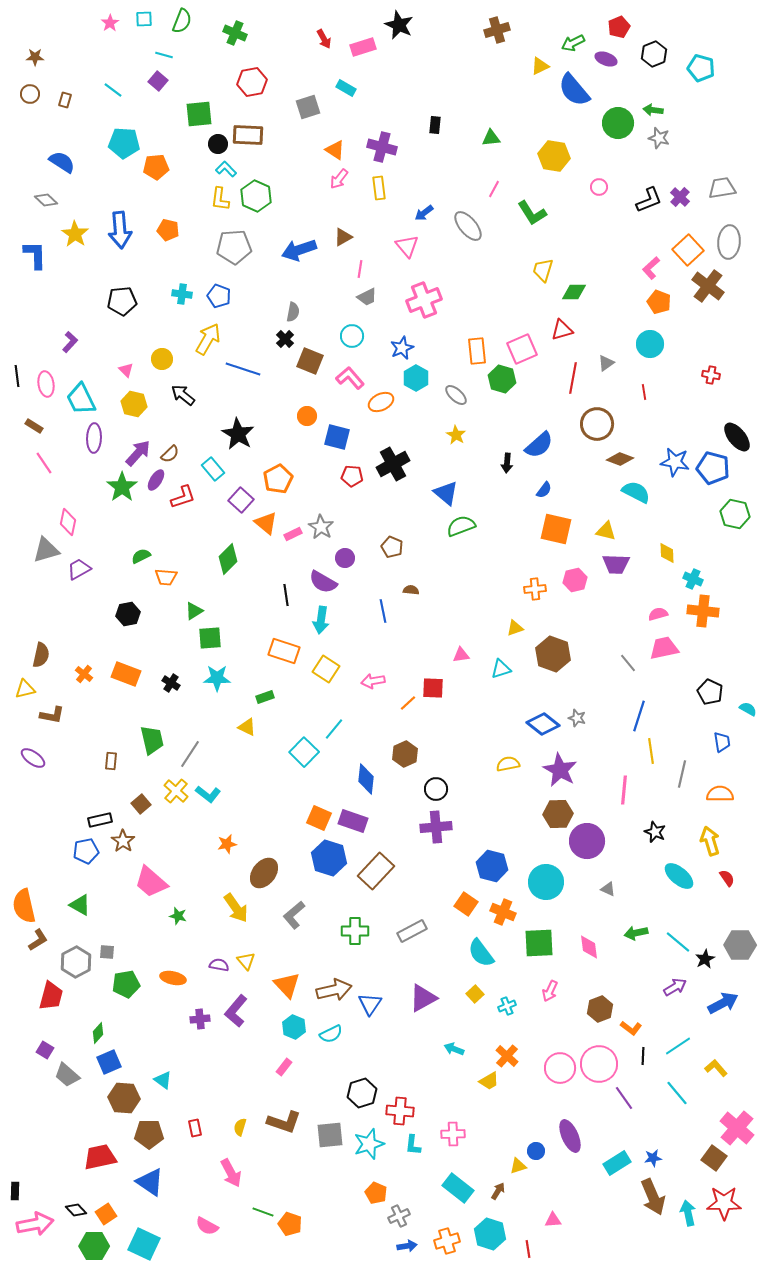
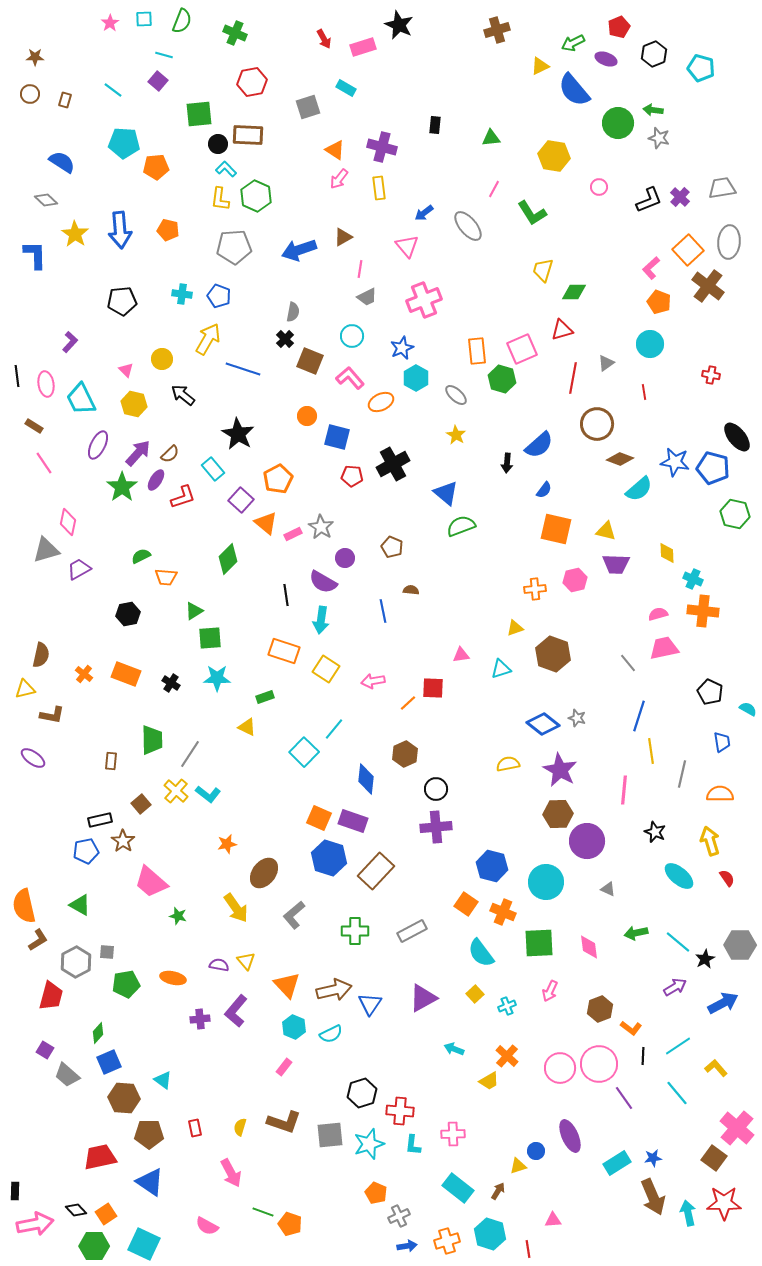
purple ellipse at (94, 438): moved 4 px right, 7 px down; rotated 24 degrees clockwise
cyan semicircle at (636, 492): moved 3 px right, 3 px up; rotated 112 degrees clockwise
green trapezoid at (152, 740): rotated 12 degrees clockwise
